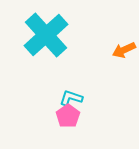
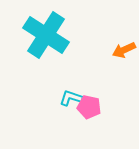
cyan cross: rotated 15 degrees counterclockwise
pink pentagon: moved 21 px right, 9 px up; rotated 25 degrees counterclockwise
